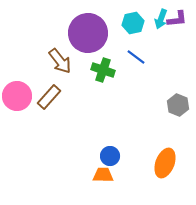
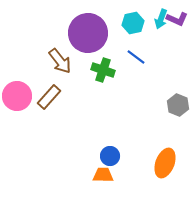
purple L-shape: rotated 30 degrees clockwise
